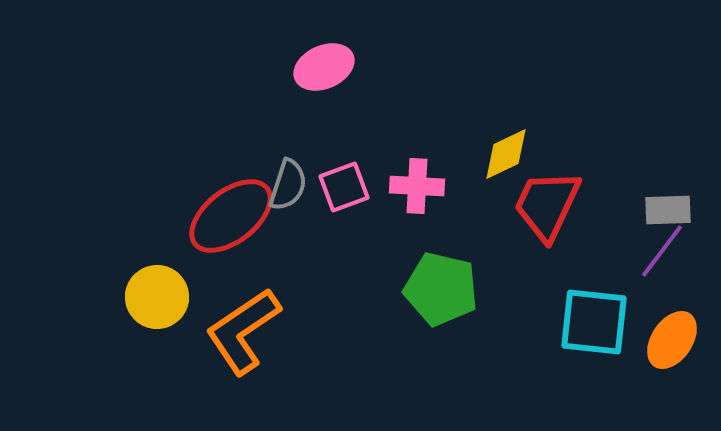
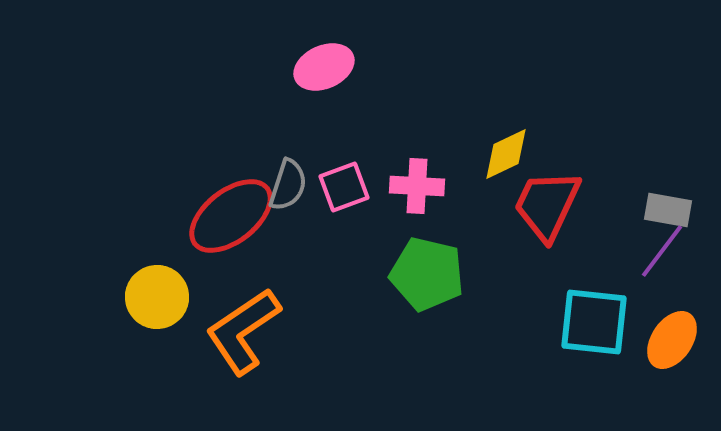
gray rectangle: rotated 12 degrees clockwise
green pentagon: moved 14 px left, 15 px up
